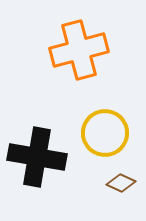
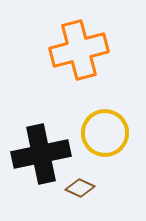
black cross: moved 4 px right, 3 px up; rotated 22 degrees counterclockwise
brown diamond: moved 41 px left, 5 px down
